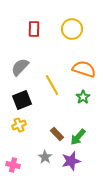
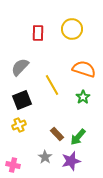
red rectangle: moved 4 px right, 4 px down
